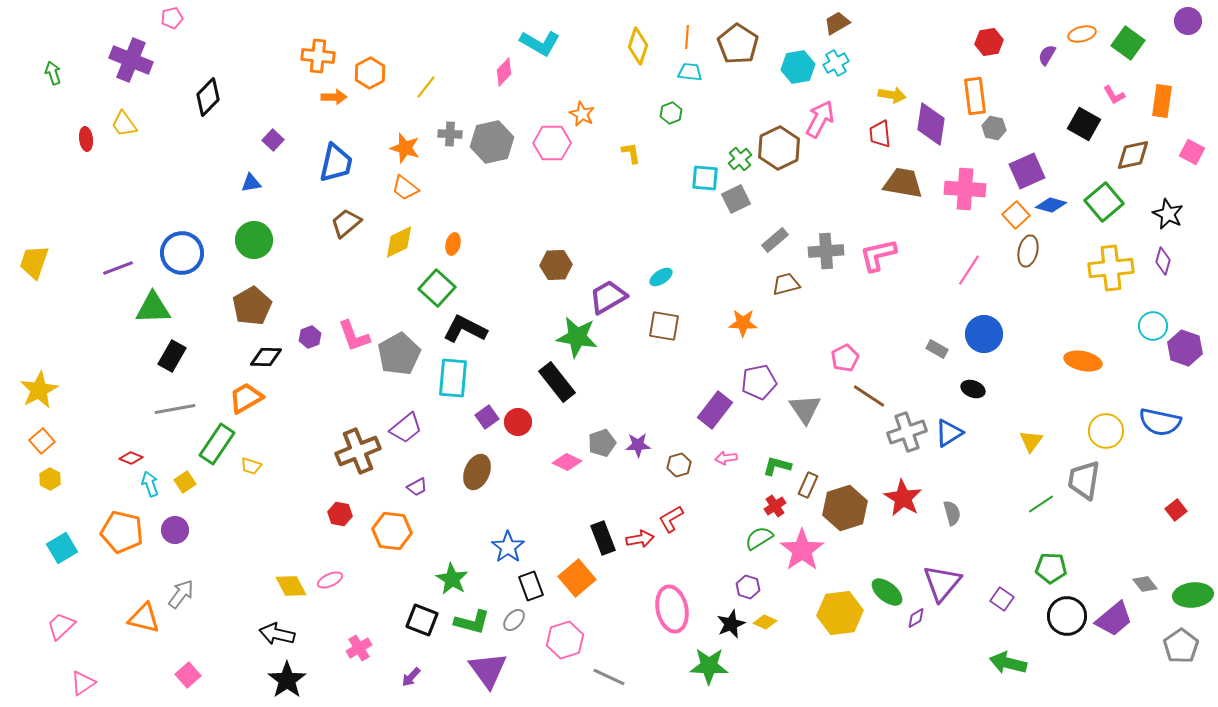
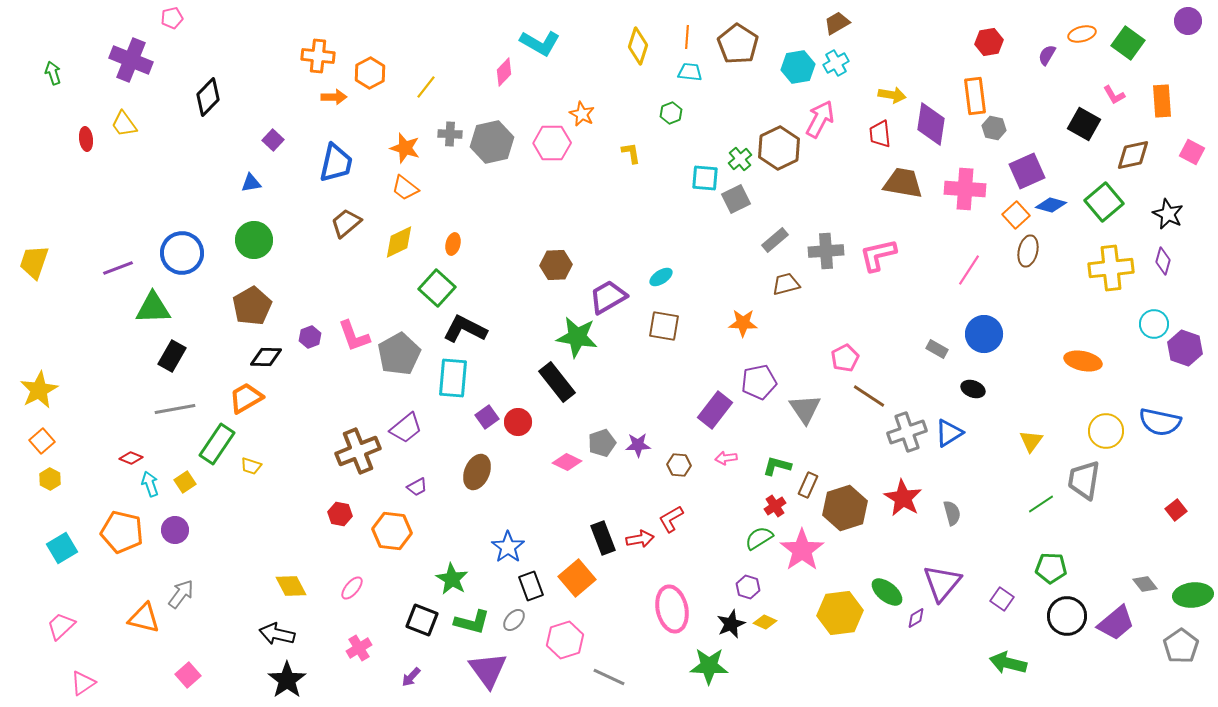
orange rectangle at (1162, 101): rotated 12 degrees counterclockwise
cyan circle at (1153, 326): moved 1 px right, 2 px up
brown hexagon at (679, 465): rotated 20 degrees clockwise
pink ellipse at (330, 580): moved 22 px right, 8 px down; rotated 25 degrees counterclockwise
purple trapezoid at (1114, 619): moved 2 px right, 4 px down
